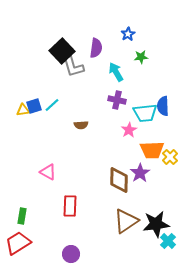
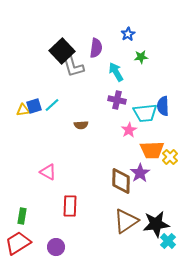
brown diamond: moved 2 px right, 1 px down
purple circle: moved 15 px left, 7 px up
